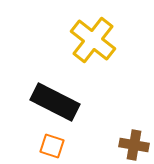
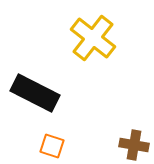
yellow cross: moved 2 px up
black rectangle: moved 20 px left, 9 px up
